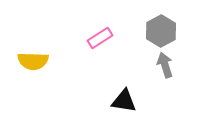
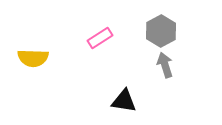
yellow semicircle: moved 3 px up
